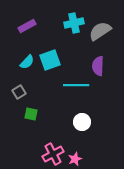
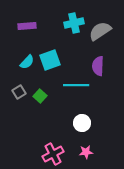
purple rectangle: rotated 24 degrees clockwise
green square: moved 9 px right, 18 px up; rotated 32 degrees clockwise
white circle: moved 1 px down
pink star: moved 11 px right, 7 px up; rotated 16 degrees clockwise
